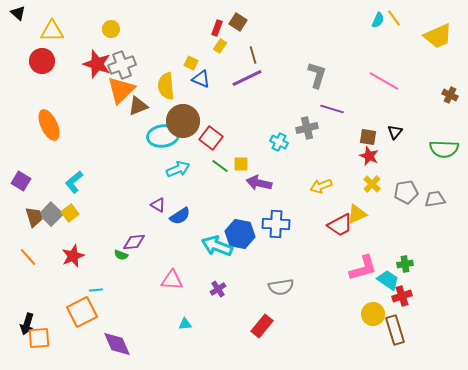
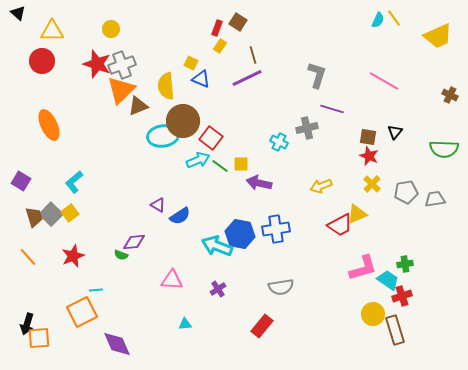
cyan arrow at (178, 169): moved 20 px right, 9 px up
blue cross at (276, 224): moved 5 px down; rotated 12 degrees counterclockwise
